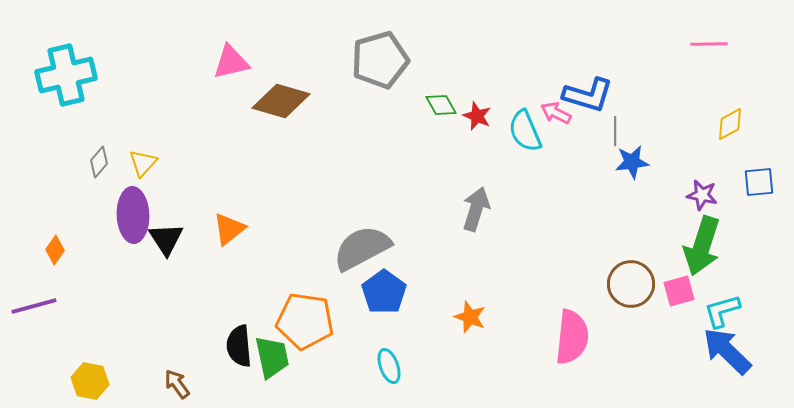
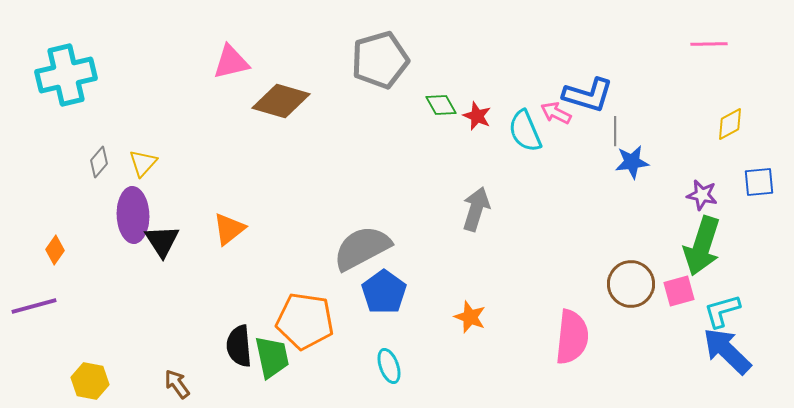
black triangle: moved 4 px left, 2 px down
